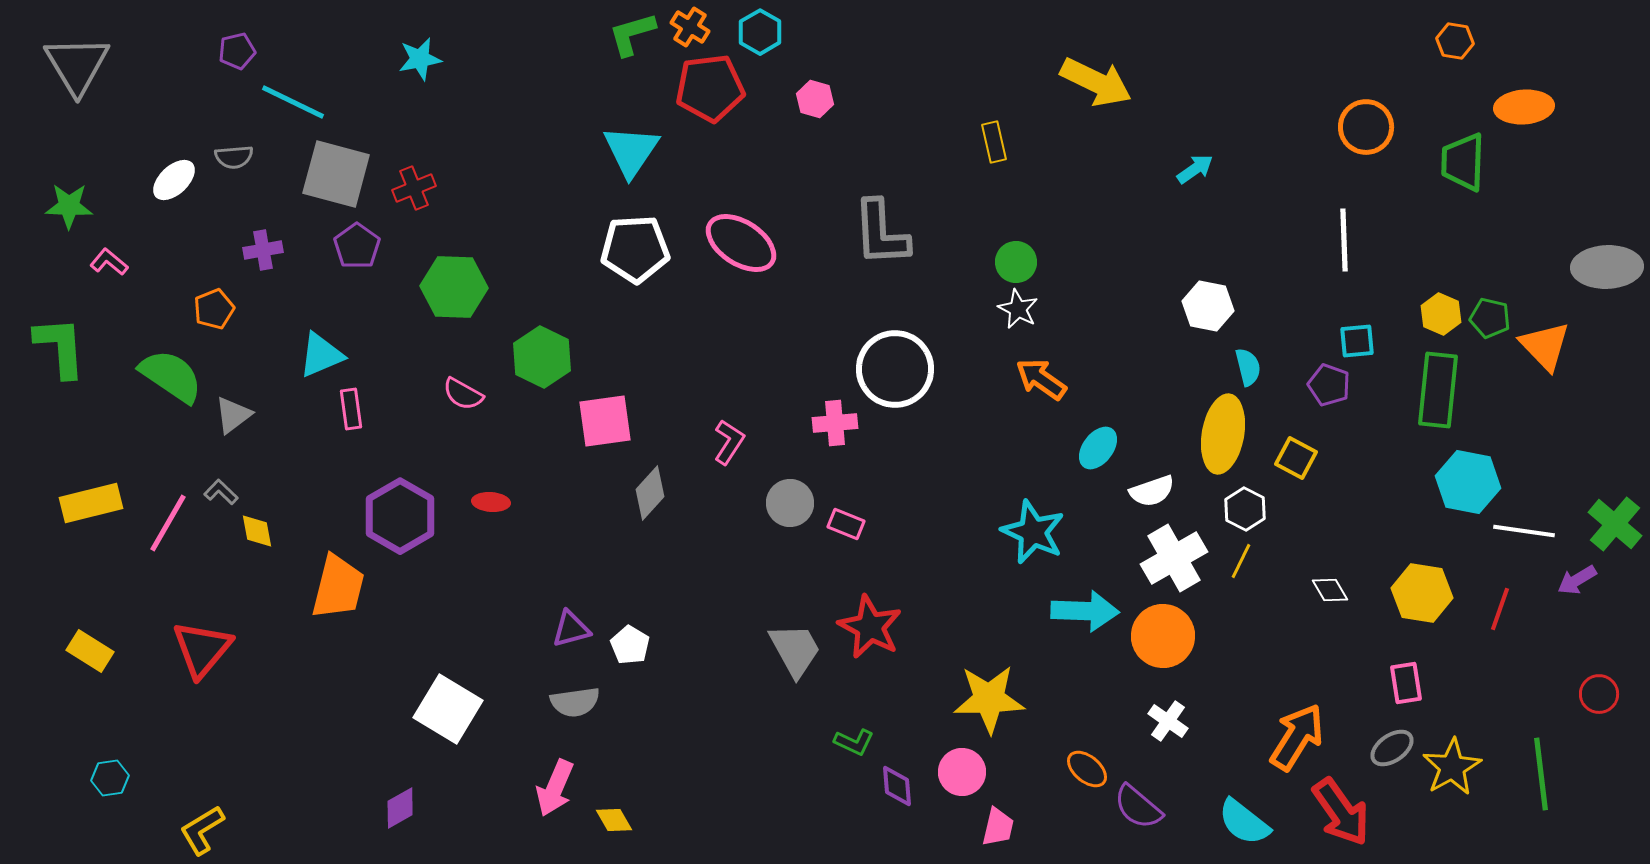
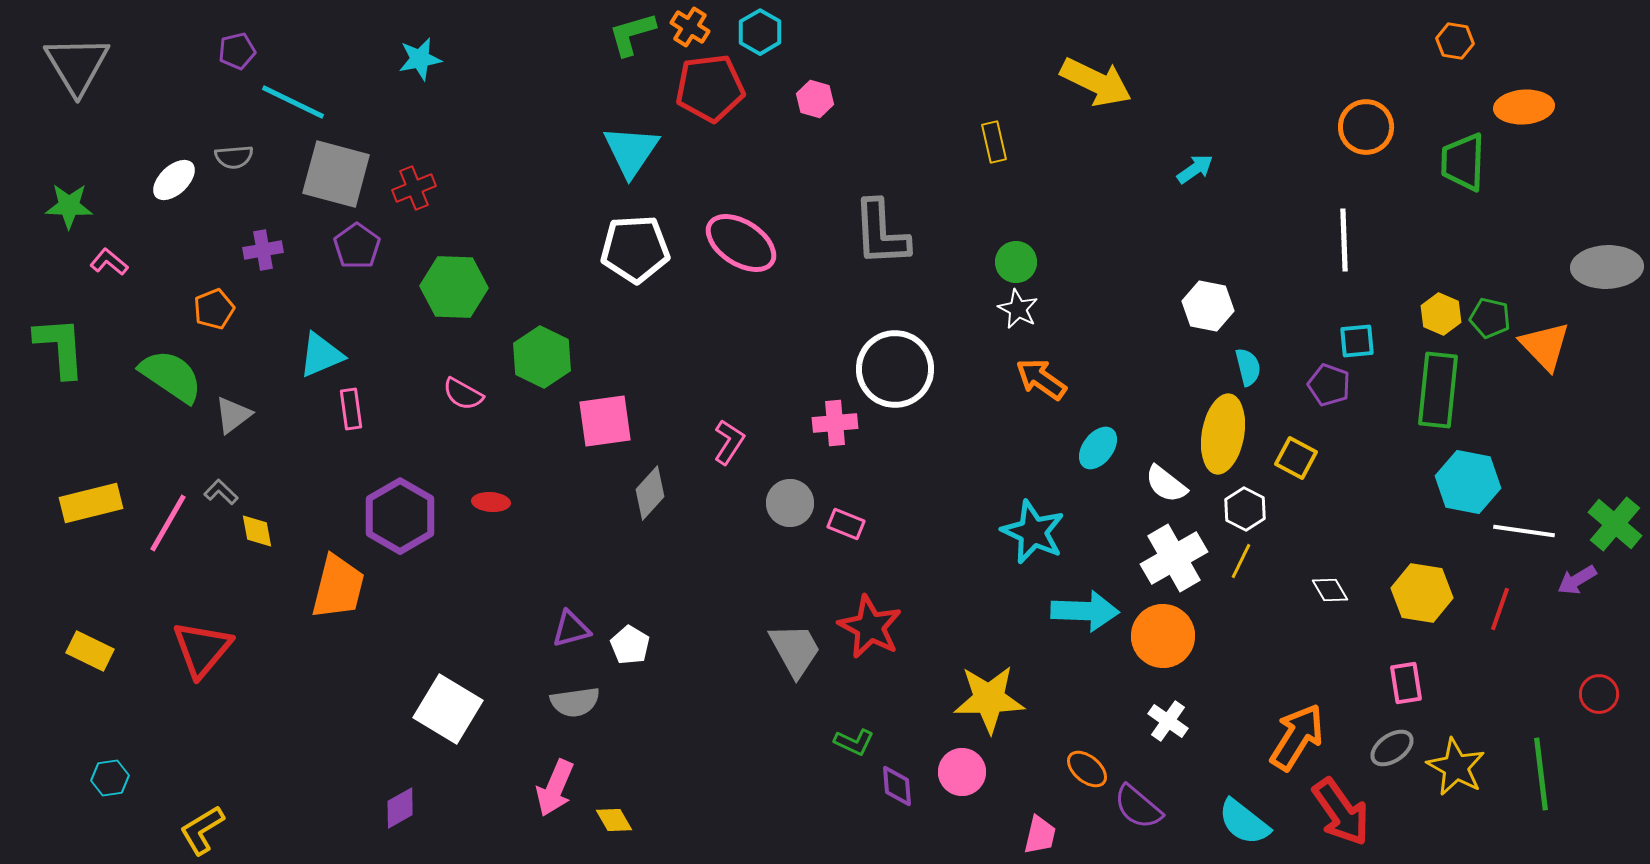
white semicircle at (1152, 491): moved 14 px right, 7 px up; rotated 57 degrees clockwise
yellow rectangle at (90, 651): rotated 6 degrees counterclockwise
yellow star at (1452, 767): moved 4 px right; rotated 14 degrees counterclockwise
pink trapezoid at (998, 827): moved 42 px right, 8 px down
